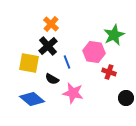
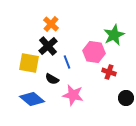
pink star: moved 2 px down
